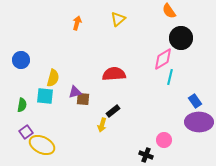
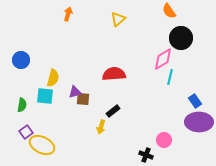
orange arrow: moved 9 px left, 9 px up
yellow arrow: moved 1 px left, 2 px down
